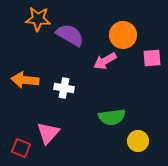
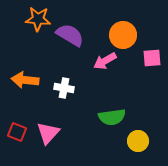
red square: moved 4 px left, 16 px up
